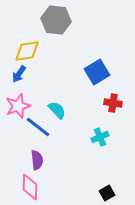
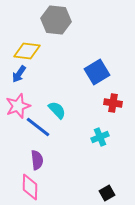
yellow diamond: rotated 16 degrees clockwise
